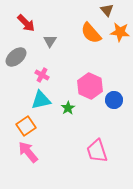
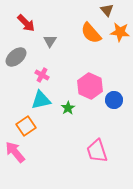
pink arrow: moved 13 px left
